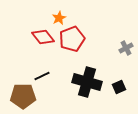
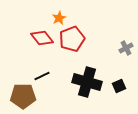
red diamond: moved 1 px left, 1 px down
black square: moved 1 px up
